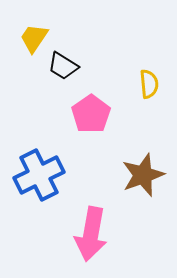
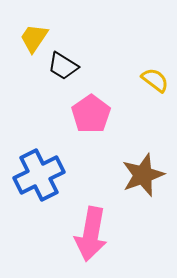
yellow semicircle: moved 6 px right, 4 px up; rotated 48 degrees counterclockwise
